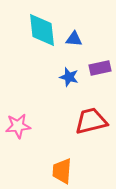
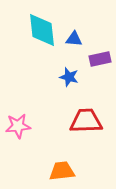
purple rectangle: moved 9 px up
red trapezoid: moved 5 px left; rotated 12 degrees clockwise
orange trapezoid: rotated 80 degrees clockwise
